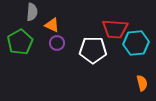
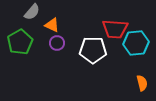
gray semicircle: rotated 36 degrees clockwise
